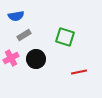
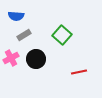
blue semicircle: rotated 14 degrees clockwise
green square: moved 3 px left, 2 px up; rotated 24 degrees clockwise
